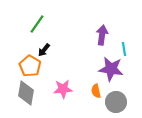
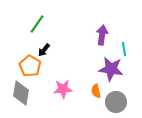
gray diamond: moved 5 px left
